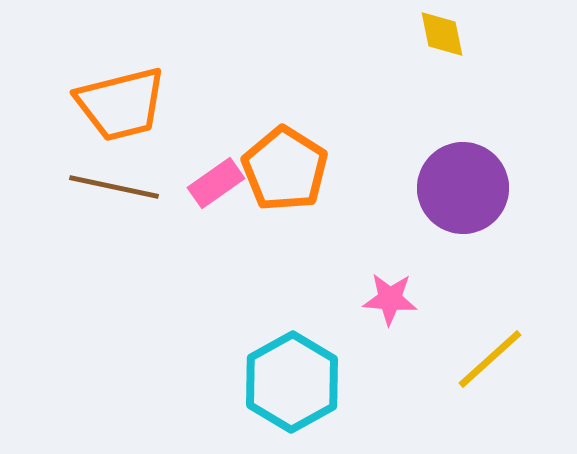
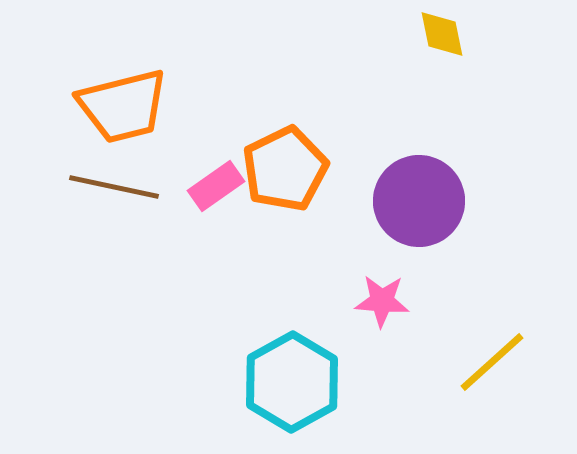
orange trapezoid: moved 2 px right, 2 px down
orange pentagon: rotated 14 degrees clockwise
pink rectangle: moved 3 px down
purple circle: moved 44 px left, 13 px down
pink star: moved 8 px left, 2 px down
yellow line: moved 2 px right, 3 px down
